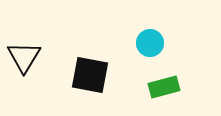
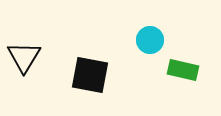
cyan circle: moved 3 px up
green rectangle: moved 19 px right, 17 px up; rotated 28 degrees clockwise
